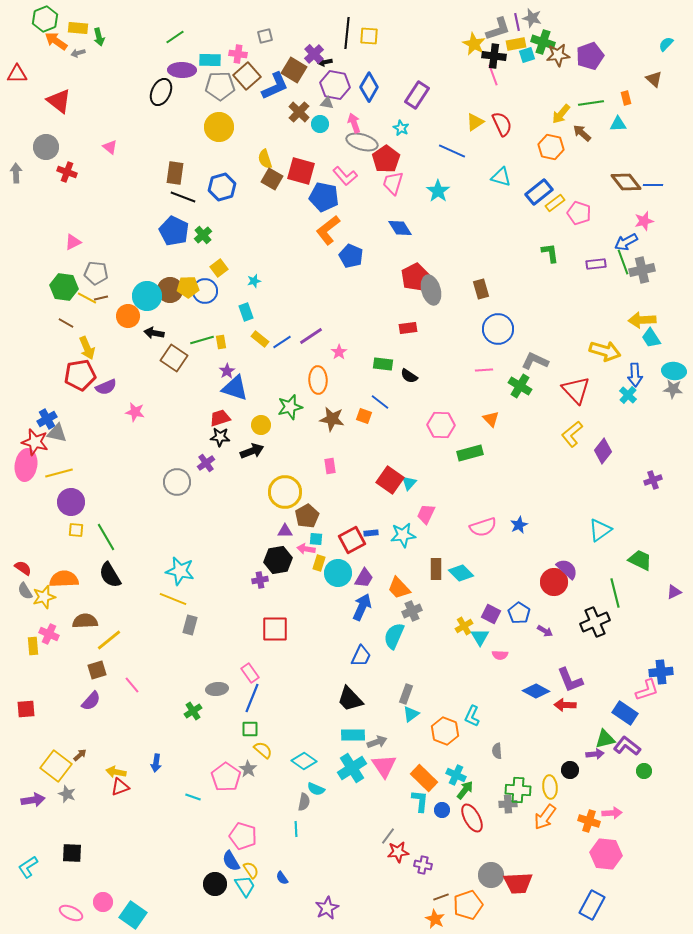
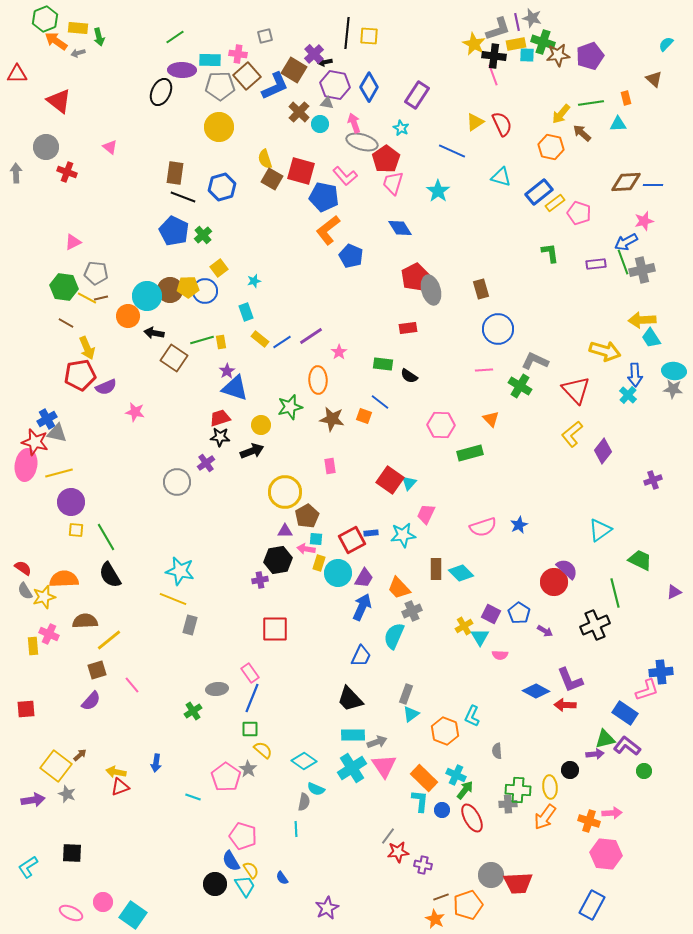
cyan square at (527, 55): rotated 21 degrees clockwise
brown diamond at (626, 182): rotated 56 degrees counterclockwise
black cross at (595, 622): moved 3 px down
